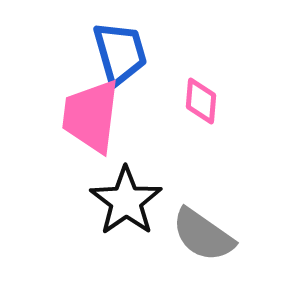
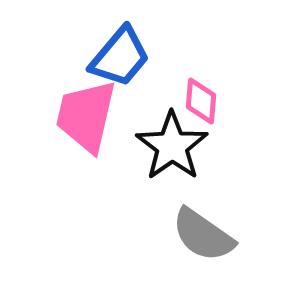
blue trapezoid: moved 4 px down; rotated 56 degrees clockwise
pink trapezoid: moved 5 px left; rotated 6 degrees clockwise
black star: moved 46 px right, 55 px up
